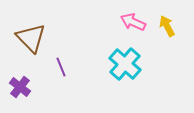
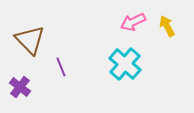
pink arrow: rotated 50 degrees counterclockwise
brown triangle: moved 1 px left, 2 px down
